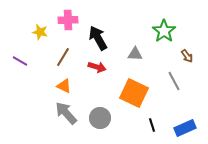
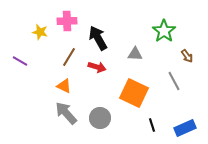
pink cross: moved 1 px left, 1 px down
brown line: moved 6 px right
